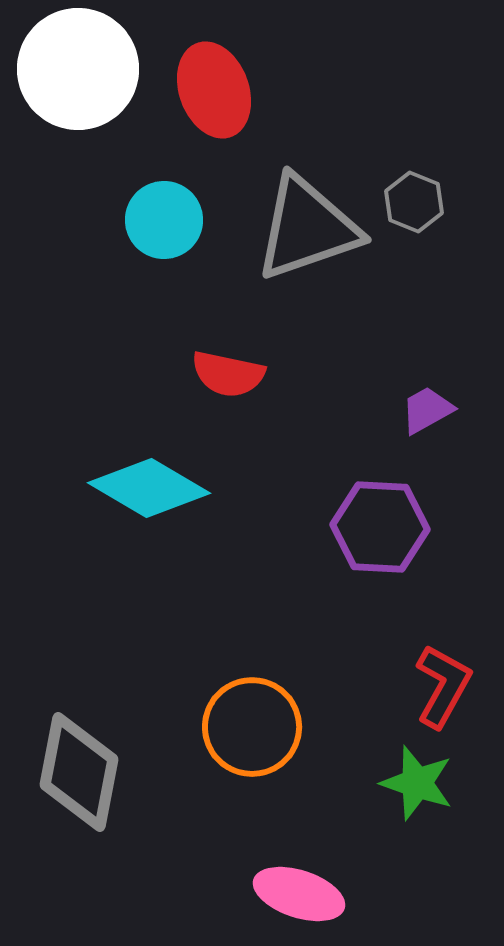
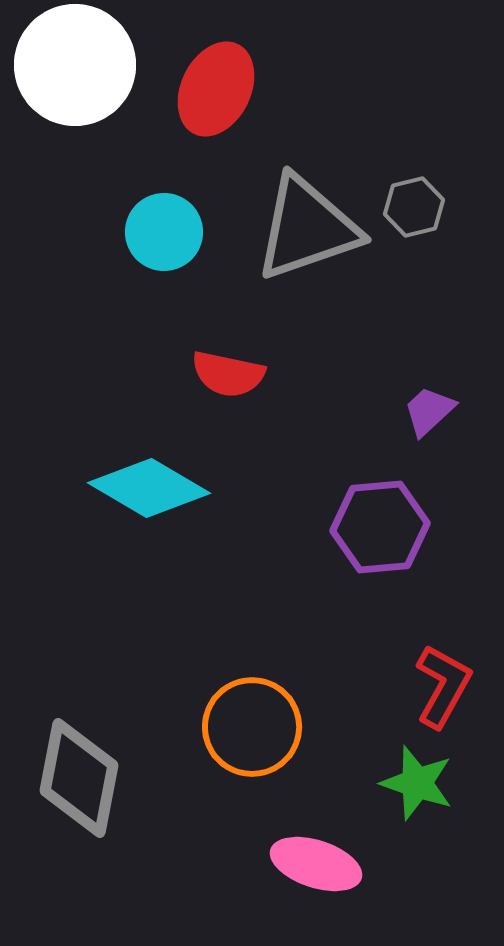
white circle: moved 3 px left, 4 px up
red ellipse: moved 2 px right, 1 px up; rotated 46 degrees clockwise
gray hexagon: moved 5 px down; rotated 24 degrees clockwise
cyan circle: moved 12 px down
purple trapezoid: moved 2 px right, 1 px down; rotated 14 degrees counterclockwise
purple hexagon: rotated 8 degrees counterclockwise
gray diamond: moved 6 px down
pink ellipse: moved 17 px right, 30 px up
